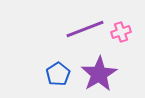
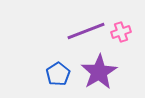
purple line: moved 1 px right, 2 px down
purple star: moved 2 px up
